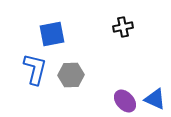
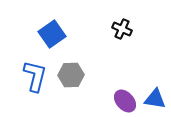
black cross: moved 1 px left, 2 px down; rotated 36 degrees clockwise
blue square: rotated 24 degrees counterclockwise
blue L-shape: moved 7 px down
blue triangle: rotated 15 degrees counterclockwise
